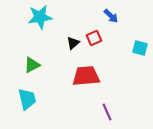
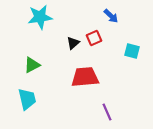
cyan square: moved 8 px left, 3 px down
red trapezoid: moved 1 px left, 1 px down
